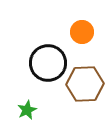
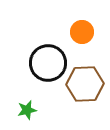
green star: rotated 12 degrees clockwise
